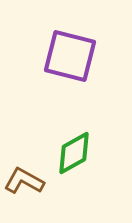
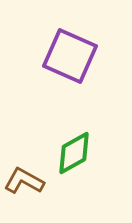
purple square: rotated 10 degrees clockwise
